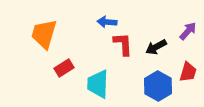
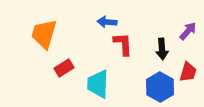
black arrow: moved 6 px right, 2 px down; rotated 65 degrees counterclockwise
blue hexagon: moved 2 px right, 1 px down
